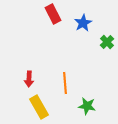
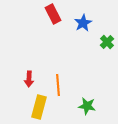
orange line: moved 7 px left, 2 px down
yellow rectangle: rotated 45 degrees clockwise
